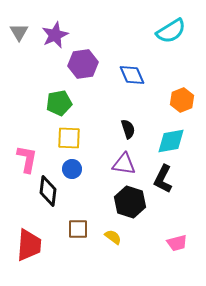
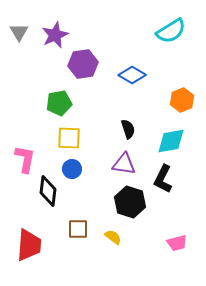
blue diamond: rotated 36 degrees counterclockwise
pink L-shape: moved 2 px left
